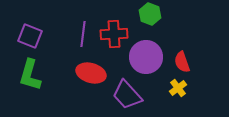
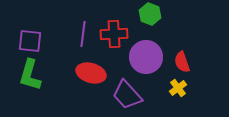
purple square: moved 5 px down; rotated 15 degrees counterclockwise
